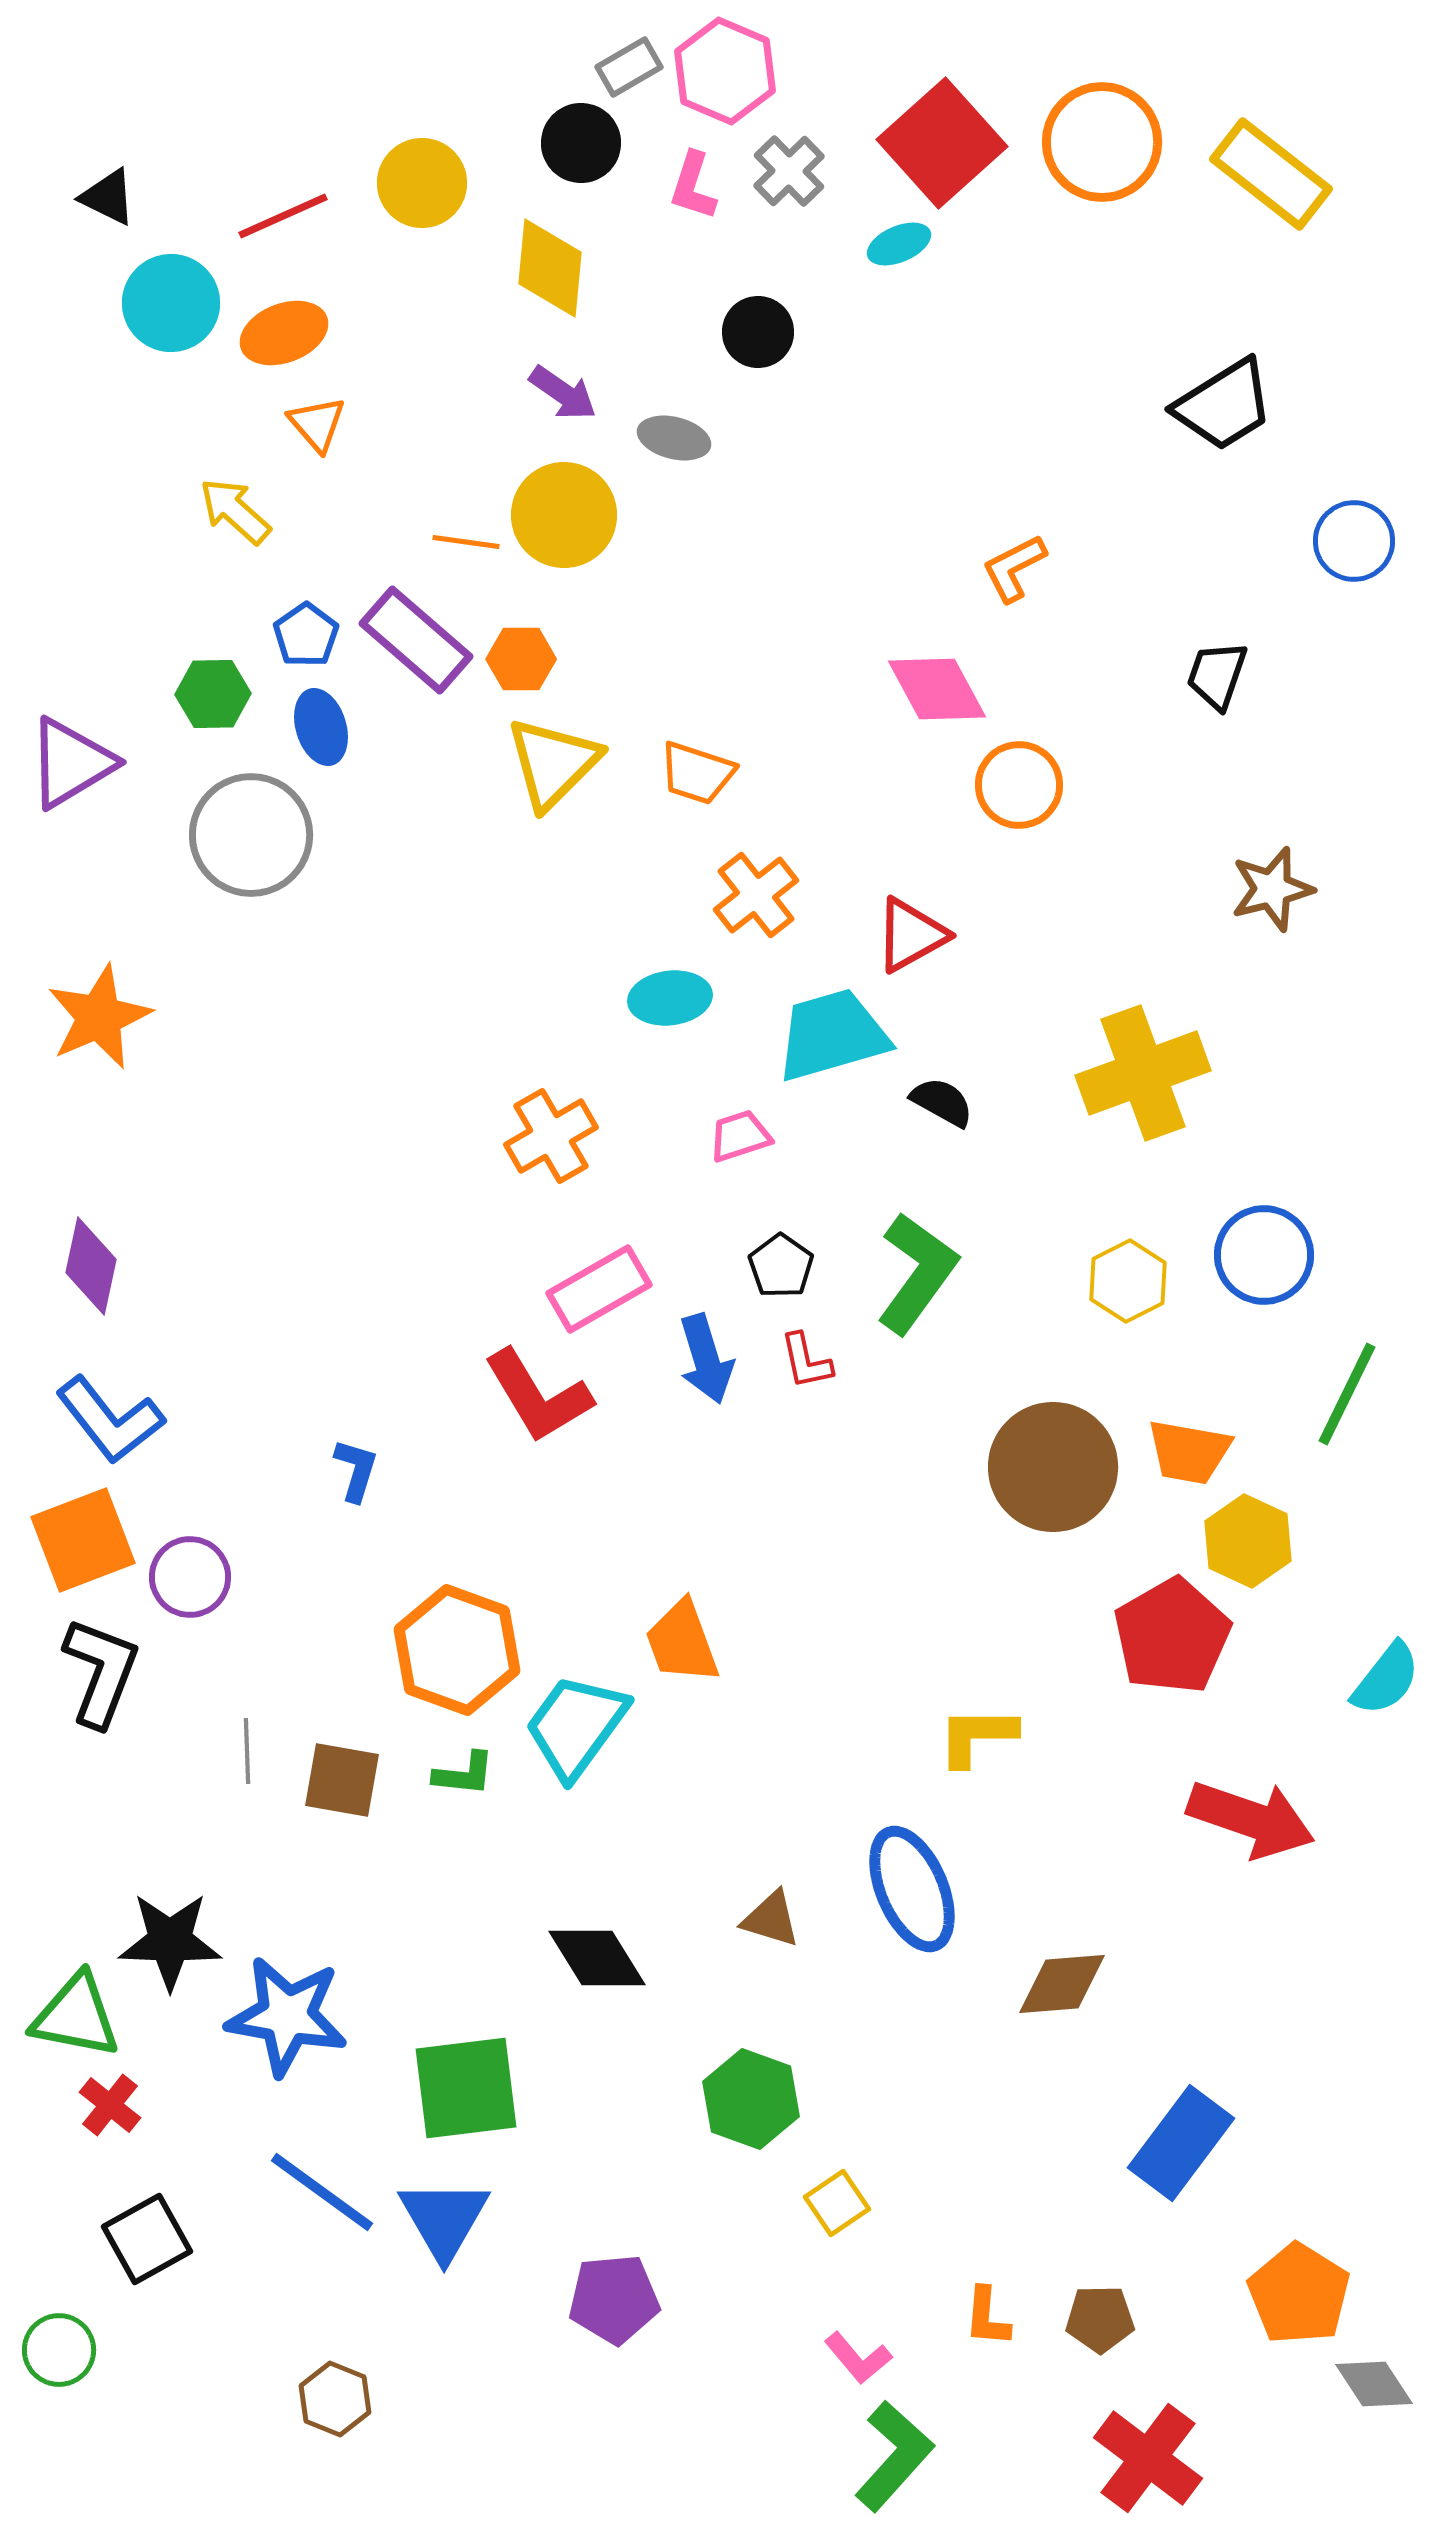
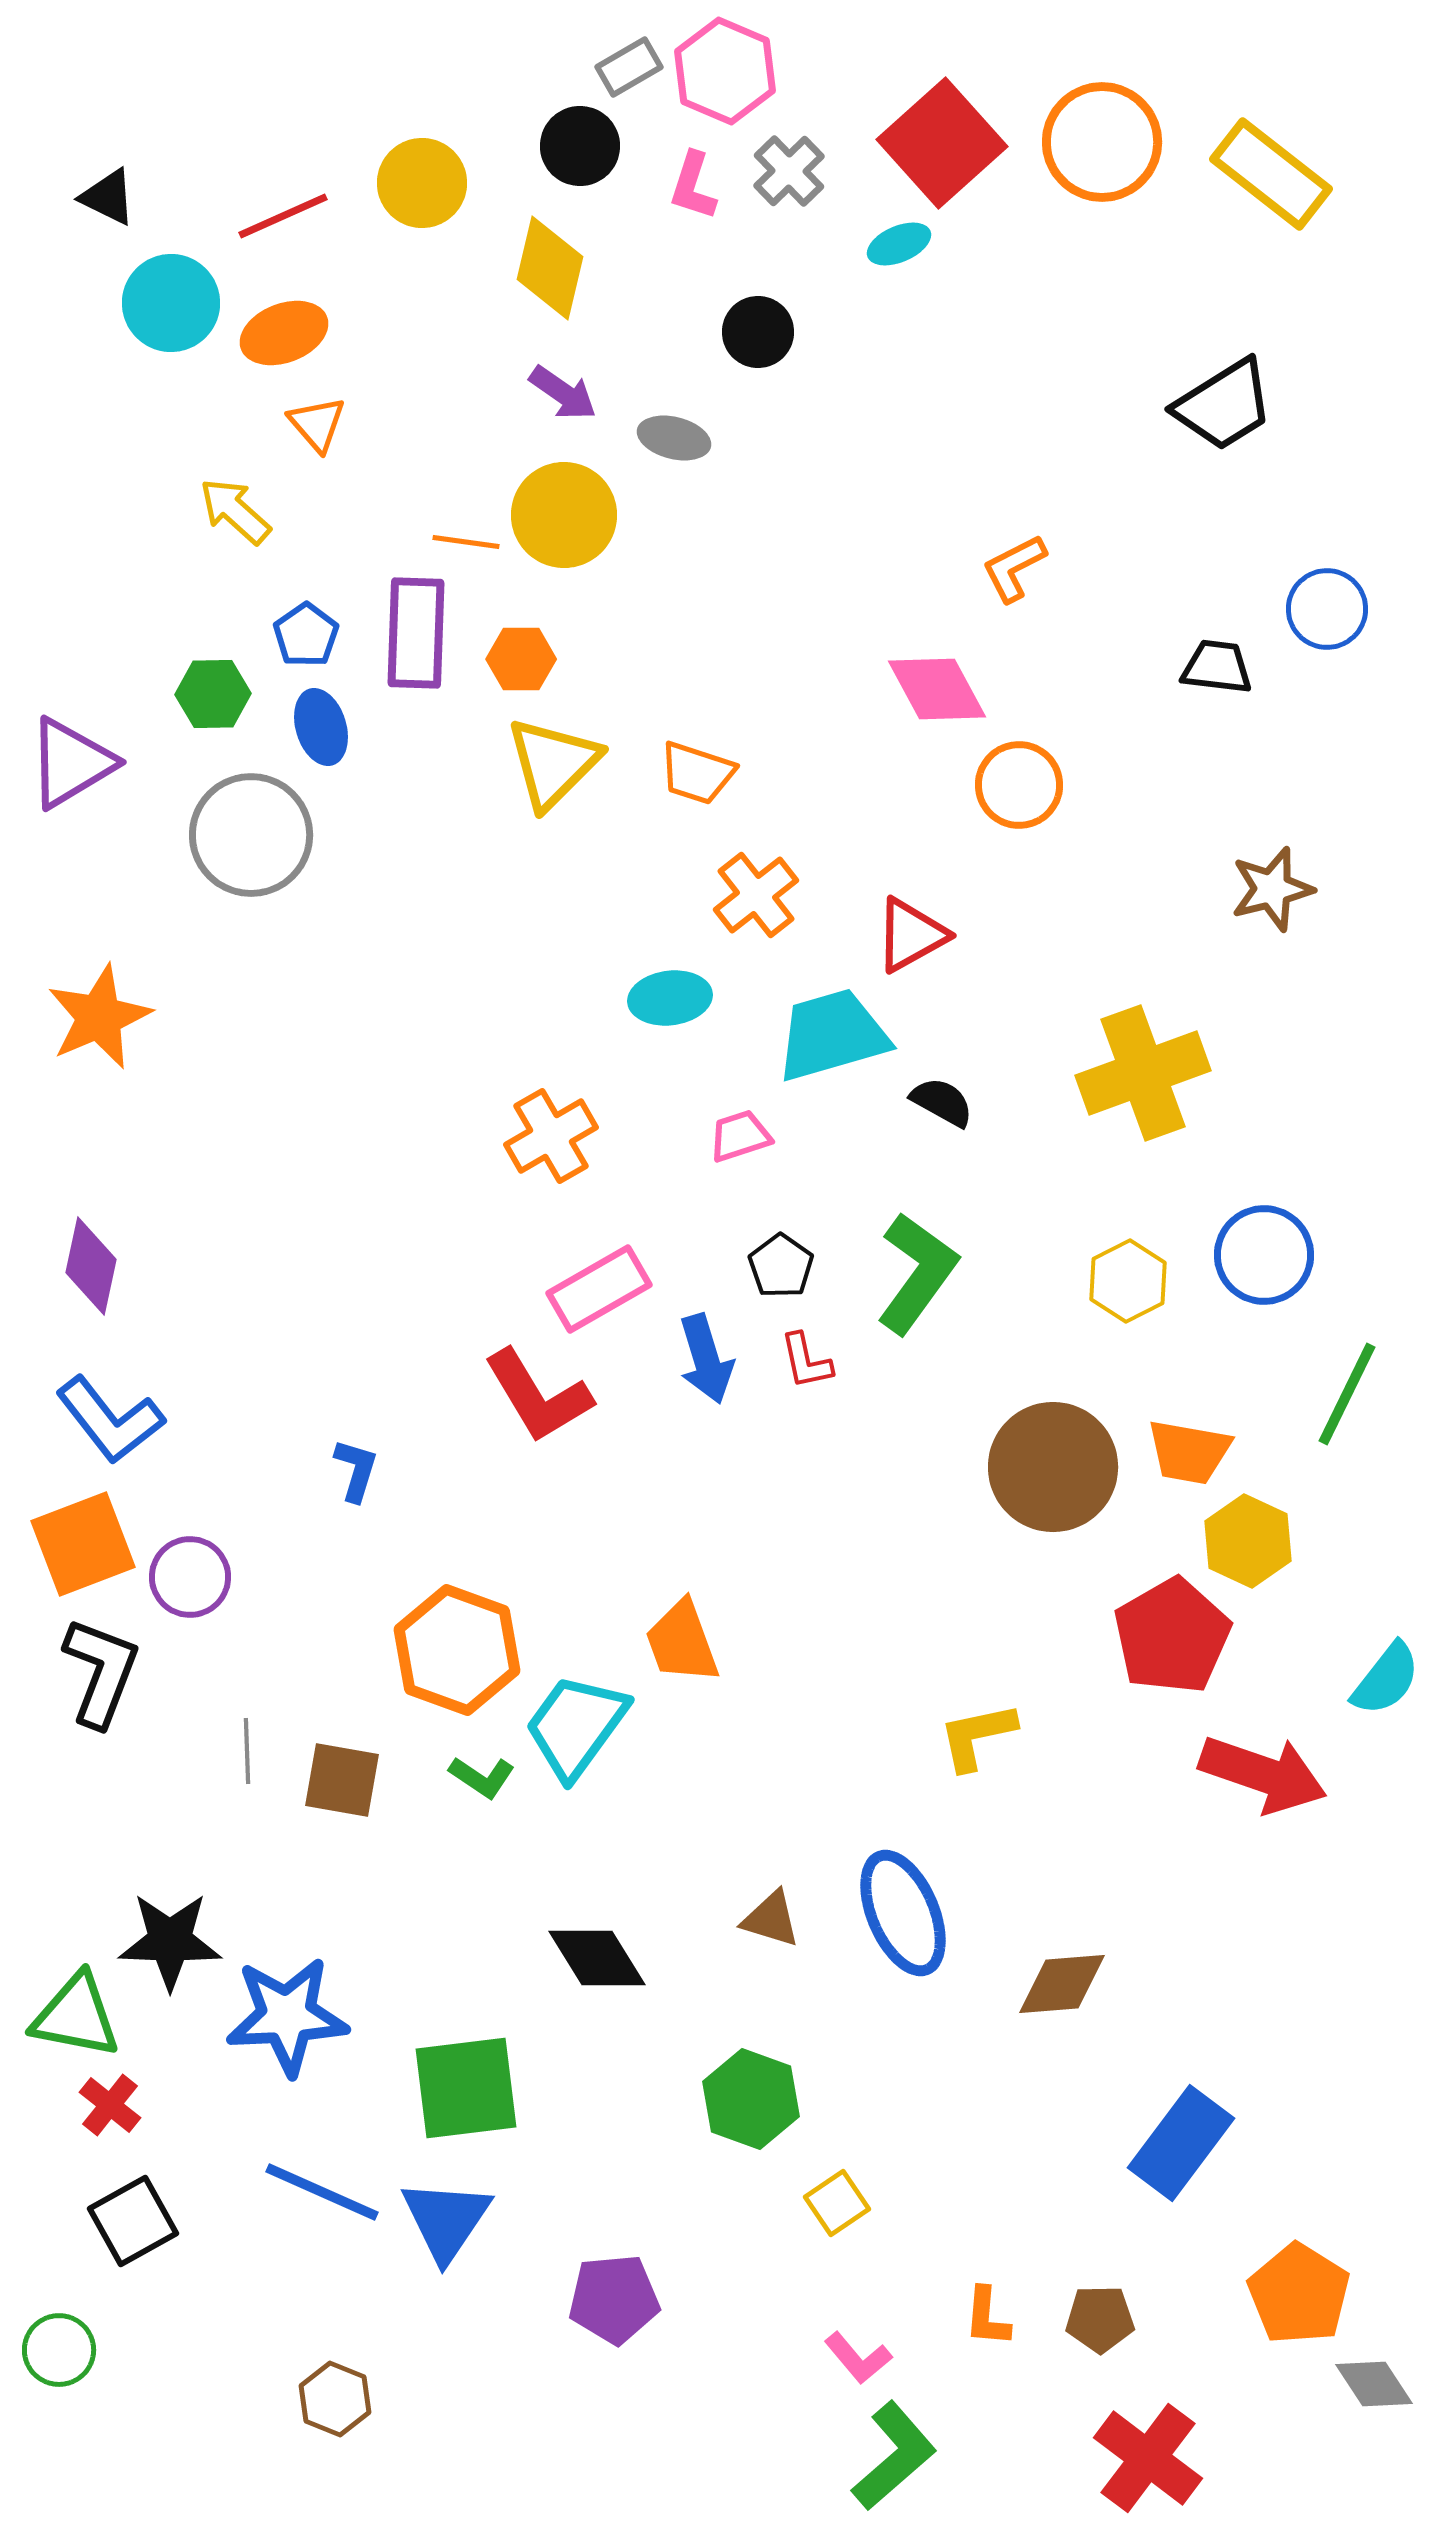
black circle at (581, 143): moved 1 px left, 3 px down
yellow diamond at (550, 268): rotated 8 degrees clockwise
blue circle at (1354, 541): moved 27 px left, 68 px down
purple rectangle at (416, 640): moved 7 px up; rotated 51 degrees clockwise
black trapezoid at (1217, 675): moved 8 px up; rotated 78 degrees clockwise
orange square at (83, 1540): moved 4 px down
yellow L-shape at (977, 1736): rotated 12 degrees counterclockwise
green L-shape at (464, 1774): moved 18 px right, 3 px down; rotated 28 degrees clockwise
red arrow at (1251, 1819): moved 12 px right, 45 px up
blue ellipse at (912, 1889): moved 9 px left, 24 px down
blue star at (287, 2016): rotated 13 degrees counterclockwise
blue line at (322, 2192): rotated 12 degrees counterclockwise
blue triangle at (444, 2219): moved 2 px right, 1 px down; rotated 4 degrees clockwise
black square at (147, 2239): moved 14 px left, 18 px up
green L-shape at (894, 2456): rotated 7 degrees clockwise
